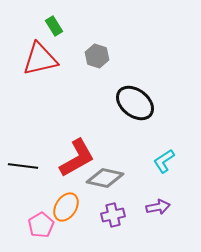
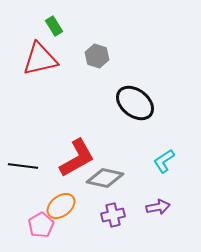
orange ellipse: moved 5 px left, 1 px up; rotated 20 degrees clockwise
